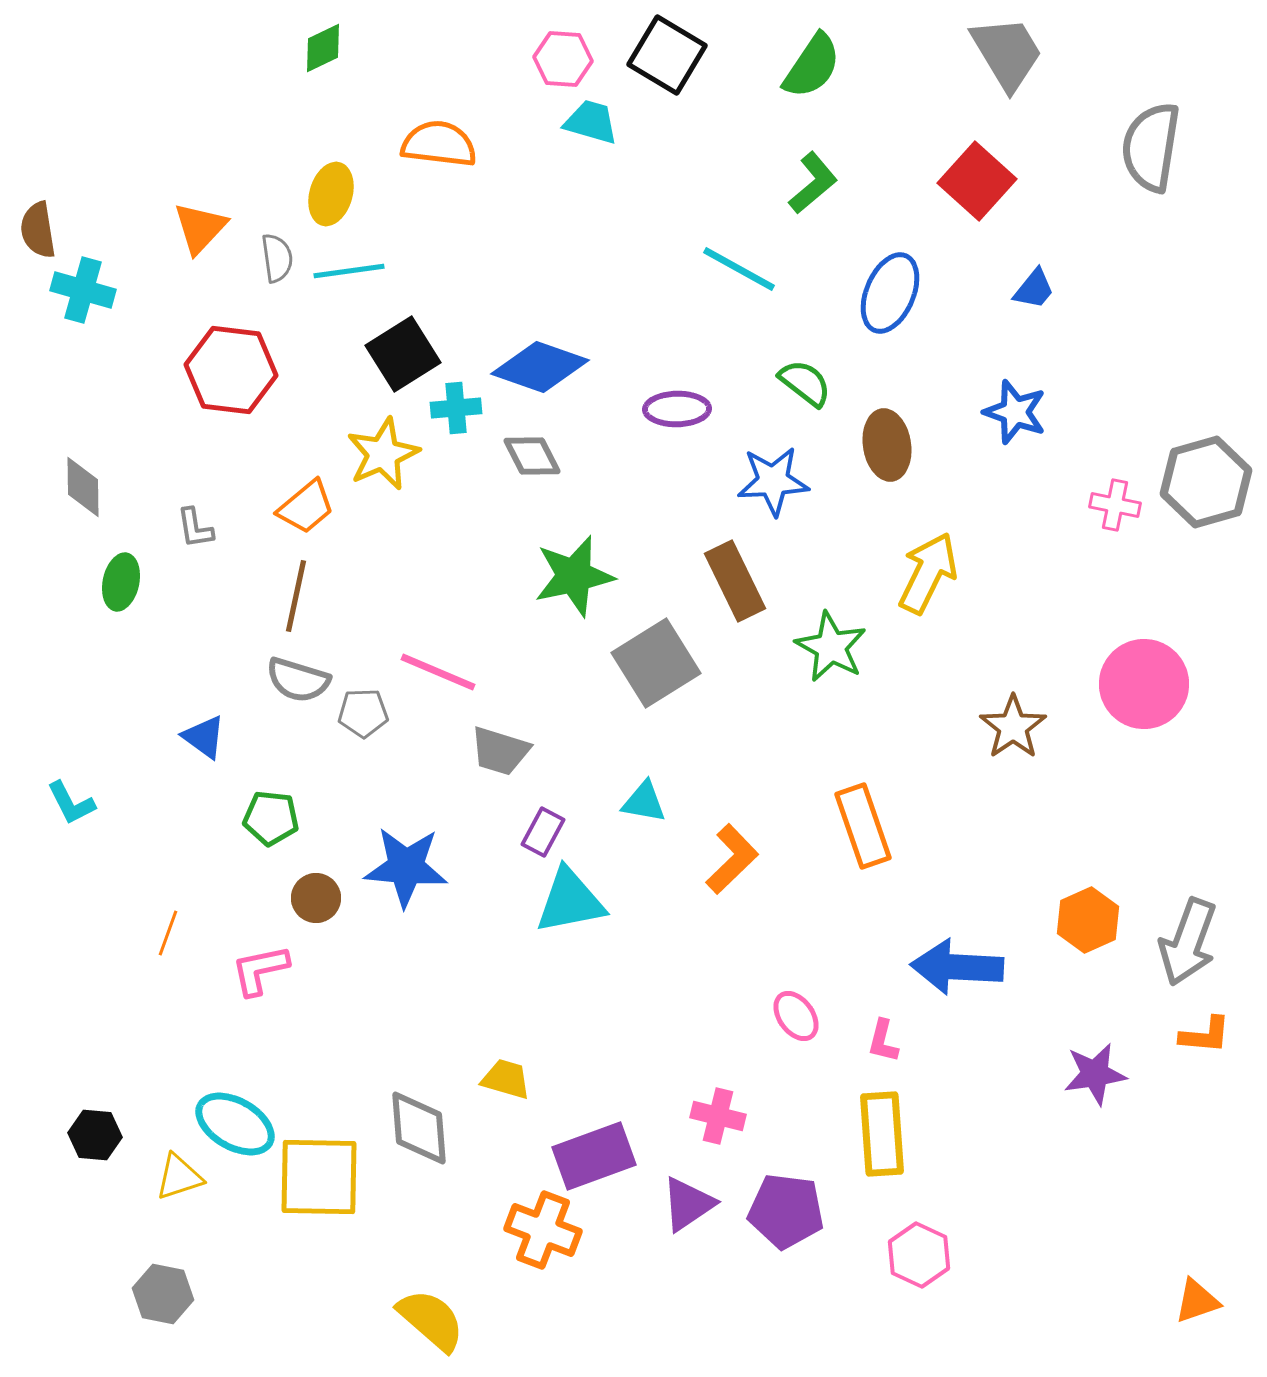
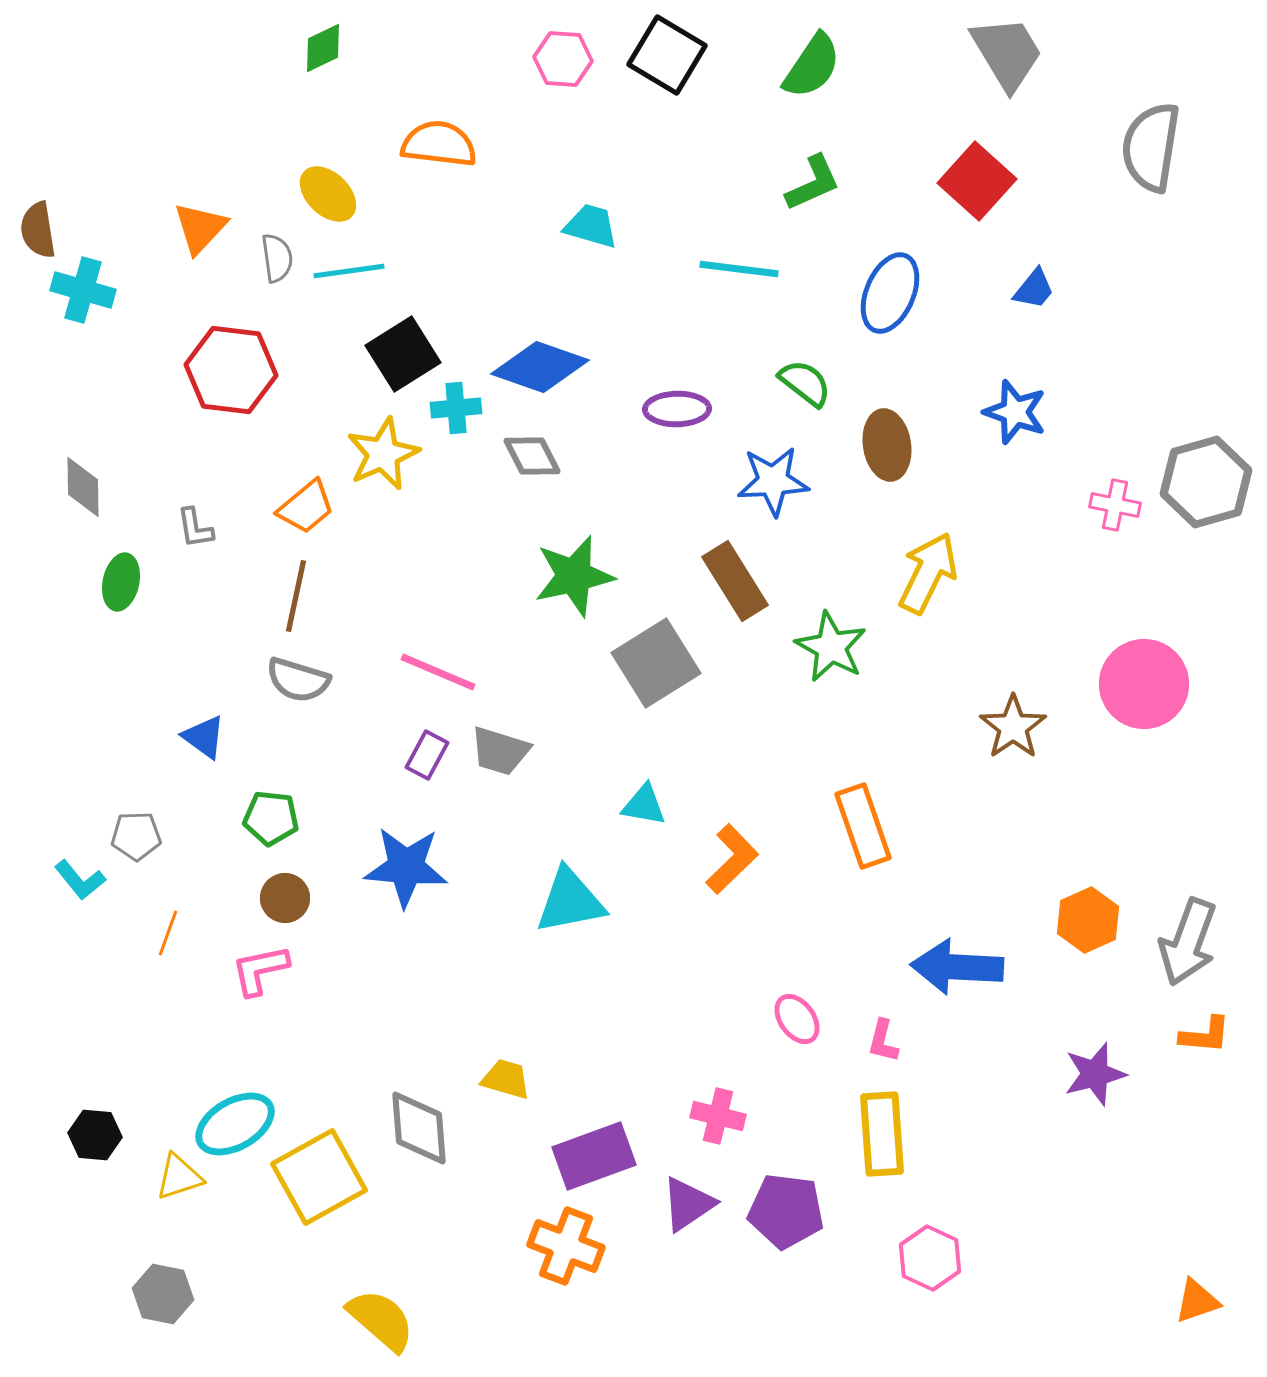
cyan trapezoid at (591, 122): moved 104 px down
green L-shape at (813, 183): rotated 16 degrees clockwise
yellow ellipse at (331, 194): moved 3 px left; rotated 62 degrees counterclockwise
cyan line at (739, 269): rotated 22 degrees counterclockwise
brown rectangle at (735, 581): rotated 6 degrees counterclockwise
gray pentagon at (363, 713): moved 227 px left, 123 px down
cyan triangle at (644, 802): moved 3 px down
cyan L-shape at (71, 803): moved 9 px right, 77 px down; rotated 12 degrees counterclockwise
purple rectangle at (543, 832): moved 116 px left, 77 px up
brown circle at (316, 898): moved 31 px left
pink ellipse at (796, 1016): moved 1 px right, 3 px down
purple star at (1095, 1074): rotated 6 degrees counterclockwise
cyan ellipse at (235, 1124): rotated 60 degrees counterclockwise
yellow square at (319, 1177): rotated 30 degrees counterclockwise
orange cross at (543, 1230): moved 23 px right, 16 px down
pink hexagon at (919, 1255): moved 11 px right, 3 px down
yellow semicircle at (431, 1320): moved 50 px left
